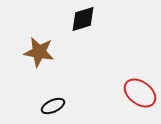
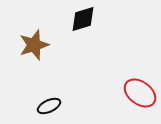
brown star: moved 5 px left, 7 px up; rotated 28 degrees counterclockwise
black ellipse: moved 4 px left
